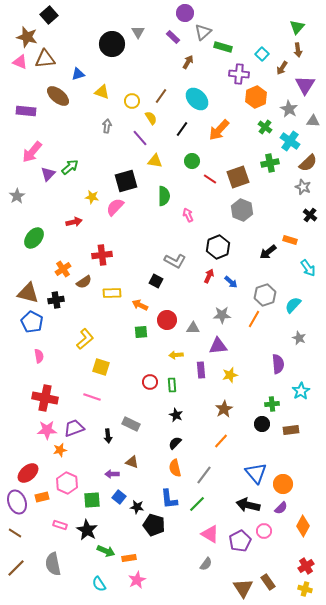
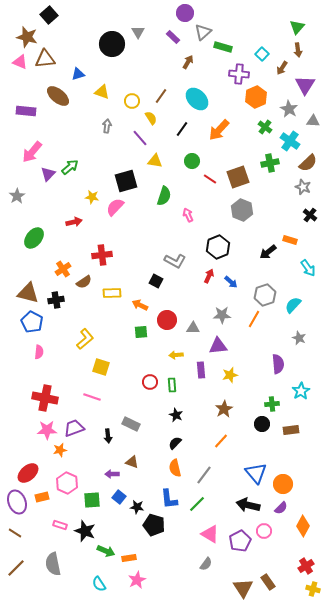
green semicircle at (164, 196): rotated 18 degrees clockwise
pink semicircle at (39, 356): moved 4 px up; rotated 16 degrees clockwise
black star at (87, 530): moved 2 px left, 1 px down; rotated 10 degrees counterclockwise
yellow cross at (305, 589): moved 8 px right
